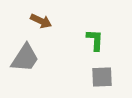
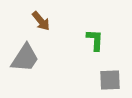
brown arrow: rotated 25 degrees clockwise
gray square: moved 8 px right, 3 px down
